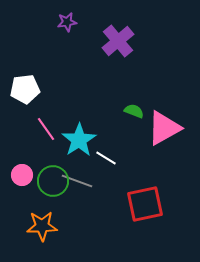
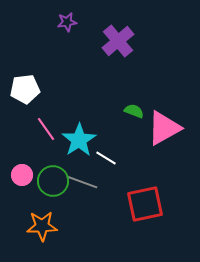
gray line: moved 5 px right, 1 px down
